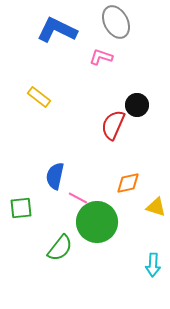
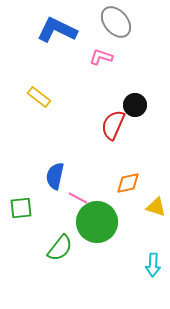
gray ellipse: rotated 12 degrees counterclockwise
black circle: moved 2 px left
